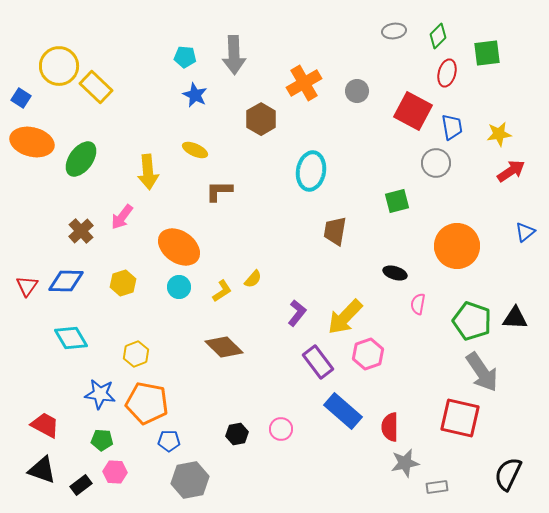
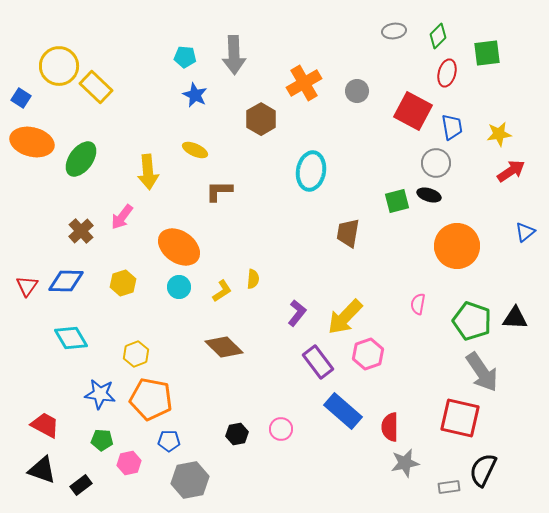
brown trapezoid at (335, 231): moved 13 px right, 2 px down
black ellipse at (395, 273): moved 34 px right, 78 px up
yellow semicircle at (253, 279): rotated 36 degrees counterclockwise
orange pentagon at (147, 403): moved 4 px right, 4 px up
pink hexagon at (115, 472): moved 14 px right, 9 px up; rotated 15 degrees counterclockwise
black semicircle at (508, 474): moved 25 px left, 4 px up
gray rectangle at (437, 487): moved 12 px right
